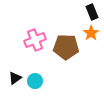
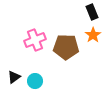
orange star: moved 2 px right, 2 px down
black triangle: moved 1 px left, 1 px up
